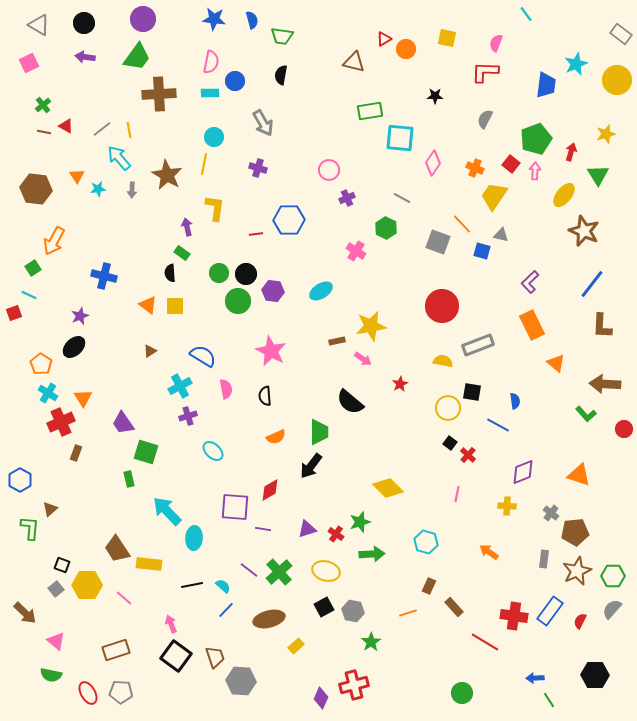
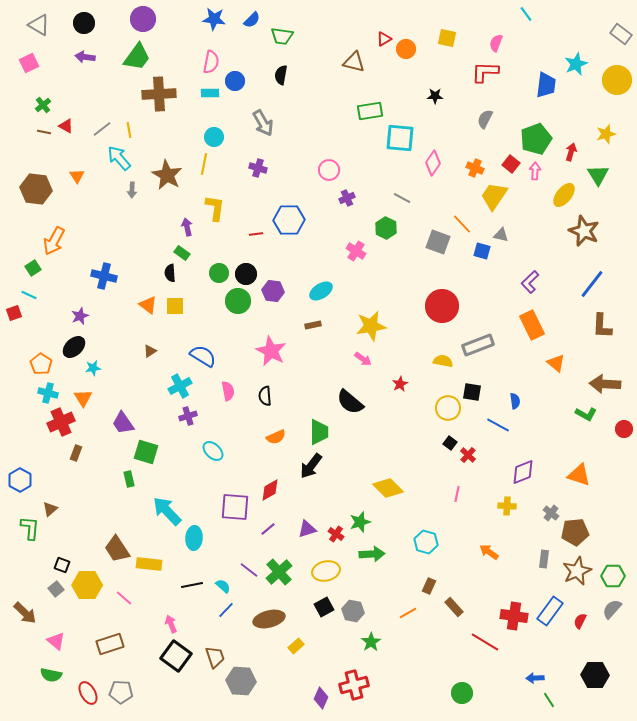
blue semicircle at (252, 20): rotated 60 degrees clockwise
cyan star at (98, 189): moved 5 px left, 179 px down
brown rectangle at (337, 341): moved 24 px left, 16 px up
pink semicircle at (226, 389): moved 2 px right, 2 px down
cyan cross at (48, 393): rotated 18 degrees counterclockwise
green L-shape at (586, 414): rotated 20 degrees counterclockwise
purple line at (263, 529): moved 5 px right; rotated 49 degrees counterclockwise
yellow ellipse at (326, 571): rotated 28 degrees counterclockwise
orange line at (408, 613): rotated 12 degrees counterclockwise
brown rectangle at (116, 650): moved 6 px left, 6 px up
